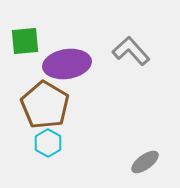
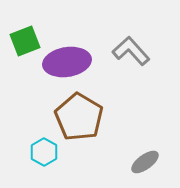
green square: rotated 16 degrees counterclockwise
purple ellipse: moved 2 px up
brown pentagon: moved 34 px right, 12 px down
cyan hexagon: moved 4 px left, 9 px down
